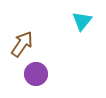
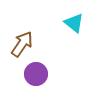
cyan triangle: moved 8 px left, 2 px down; rotated 30 degrees counterclockwise
